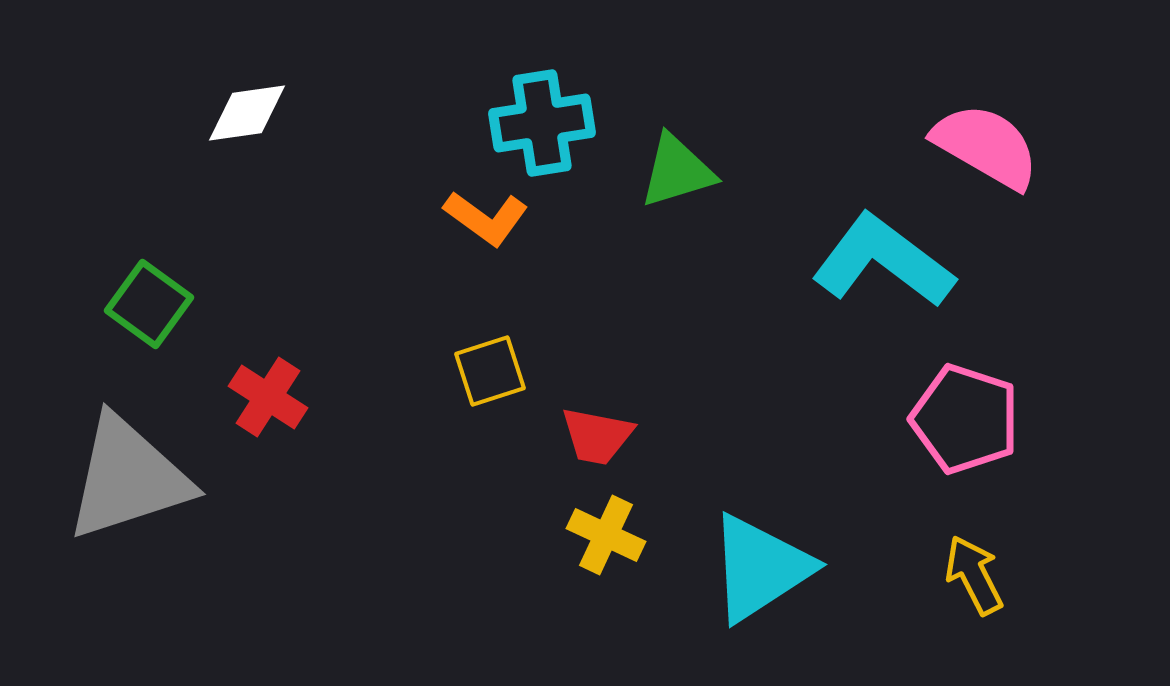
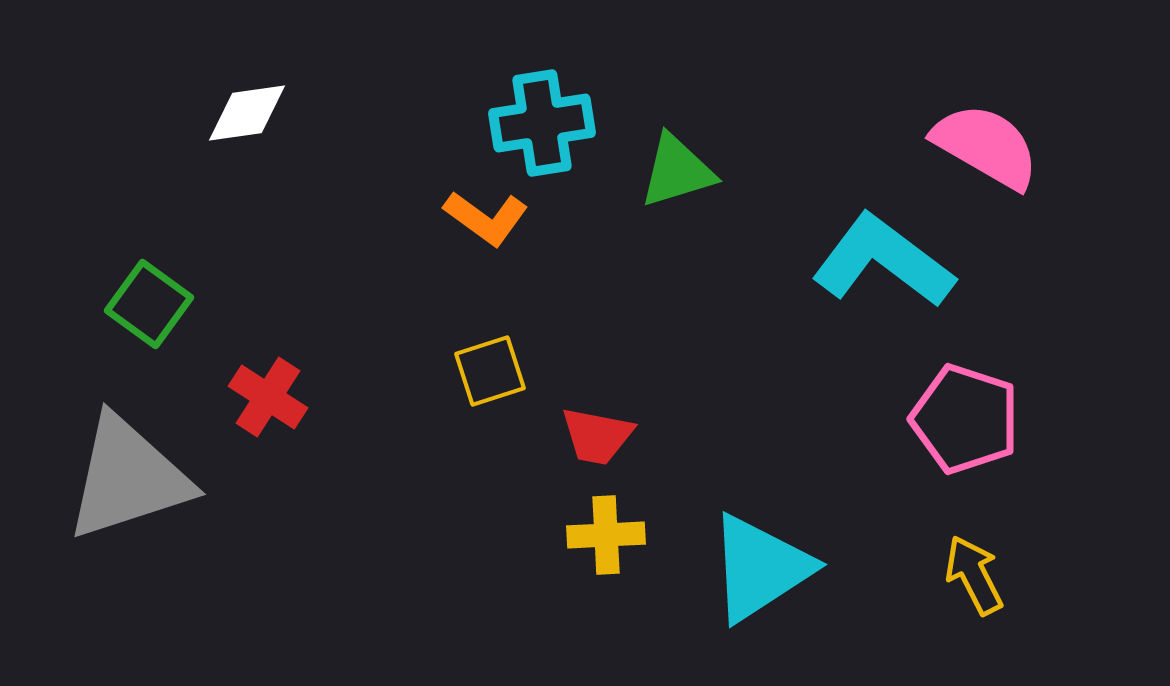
yellow cross: rotated 28 degrees counterclockwise
